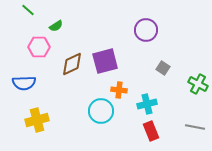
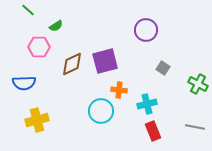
red rectangle: moved 2 px right
